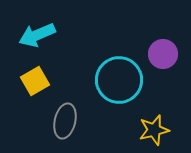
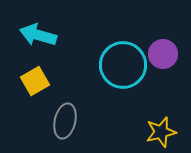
cyan arrow: moved 1 px right; rotated 39 degrees clockwise
cyan circle: moved 4 px right, 15 px up
yellow star: moved 7 px right, 2 px down
